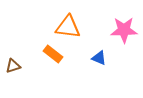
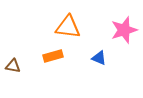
pink star: rotated 16 degrees counterclockwise
orange rectangle: moved 2 px down; rotated 54 degrees counterclockwise
brown triangle: rotated 28 degrees clockwise
